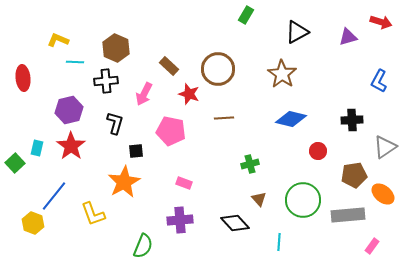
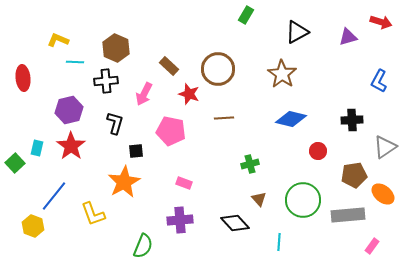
yellow hexagon at (33, 223): moved 3 px down
